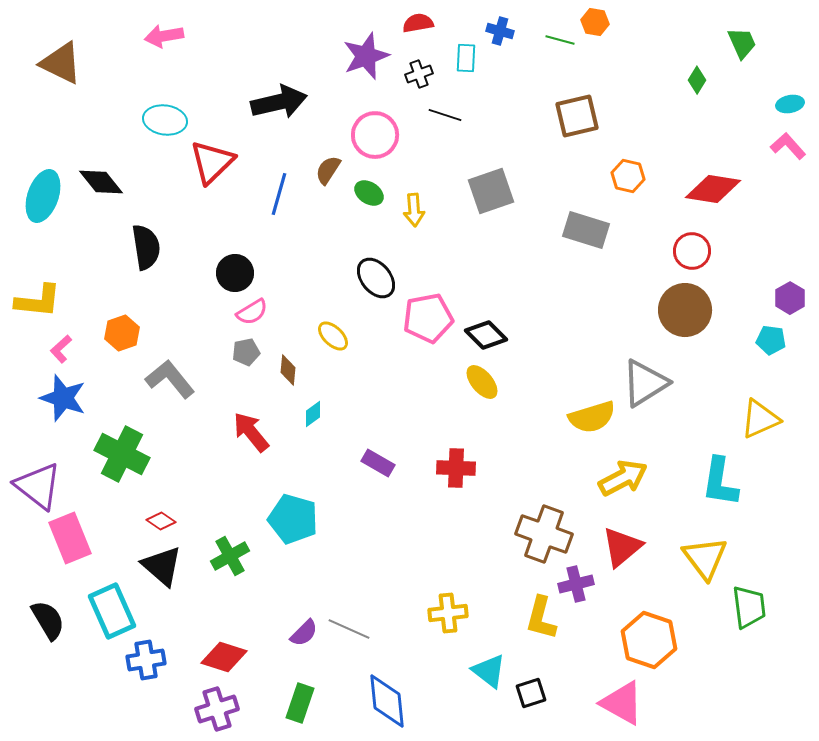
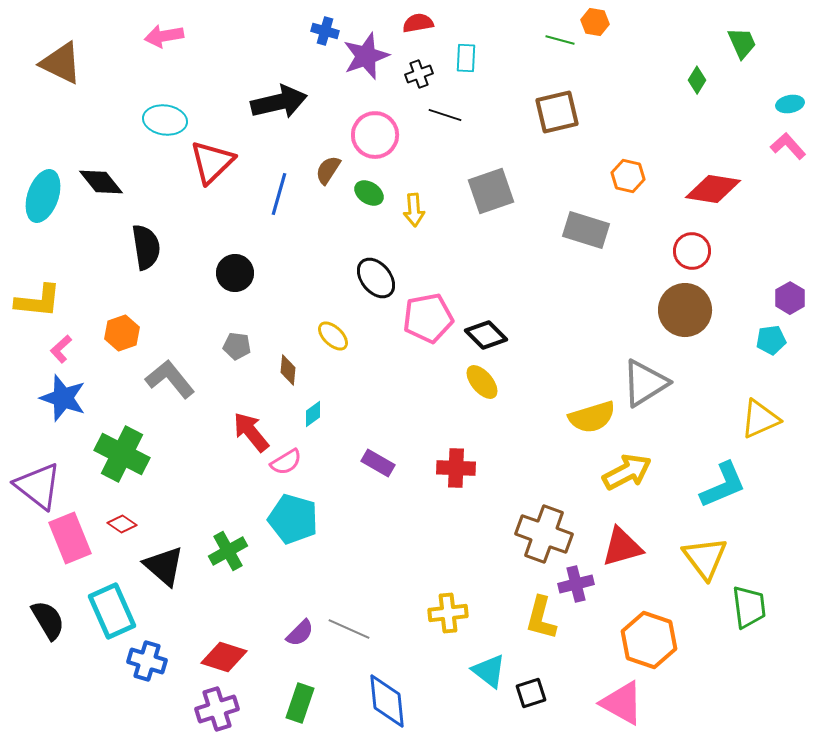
blue cross at (500, 31): moved 175 px left
brown square at (577, 116): moved 20 px left, 4 px up
pink semicircle at (252, 312): moved 34 px right, 150 px down
cyan pentagon at (771, 340): rotated 16 degrees counterclockwise
gray pentagon at (246, 352): moved 9 px left, 6 px up; rotated 20 degrees clockwise
yellow arrow at (623, 478): moved 4 px right, 6 px up
cyan L-shape at (720, 482): moved 3 px right, 3 px down; rotated 122 degrees counterclockwise
red diamond at (161, 521): moved 39 px left, 3 px down
red triangle at (622, 547): rotated 24 degrees clockwise
green cross at (230, 556): moved 2 px left, 5 px up
black triangle at (162, 566): moved 2 px right
purple semicircle at (304, 633): moved 4 px left
blue cross at (146, 660): moved 1 px right, 1 px down; rotated 27 degrees clockwise
